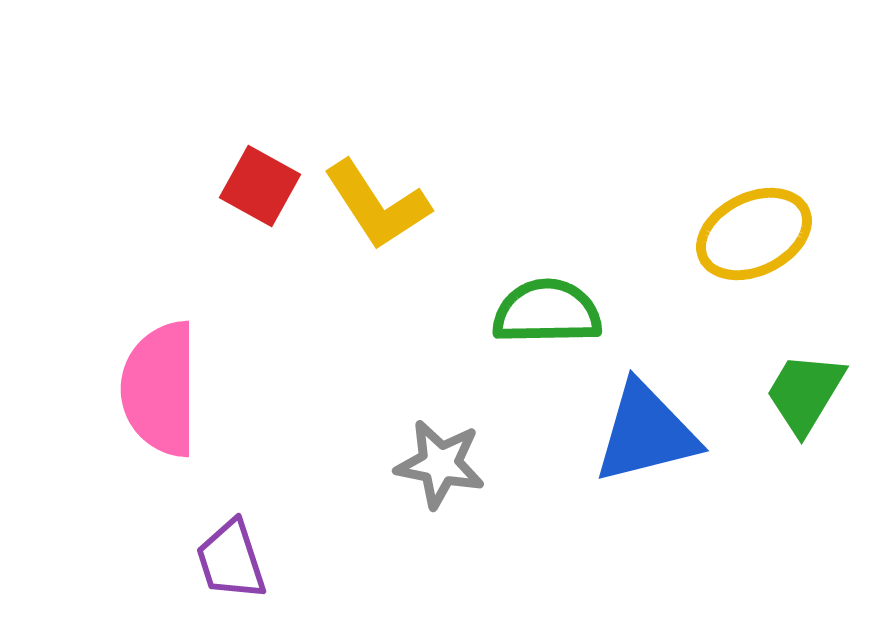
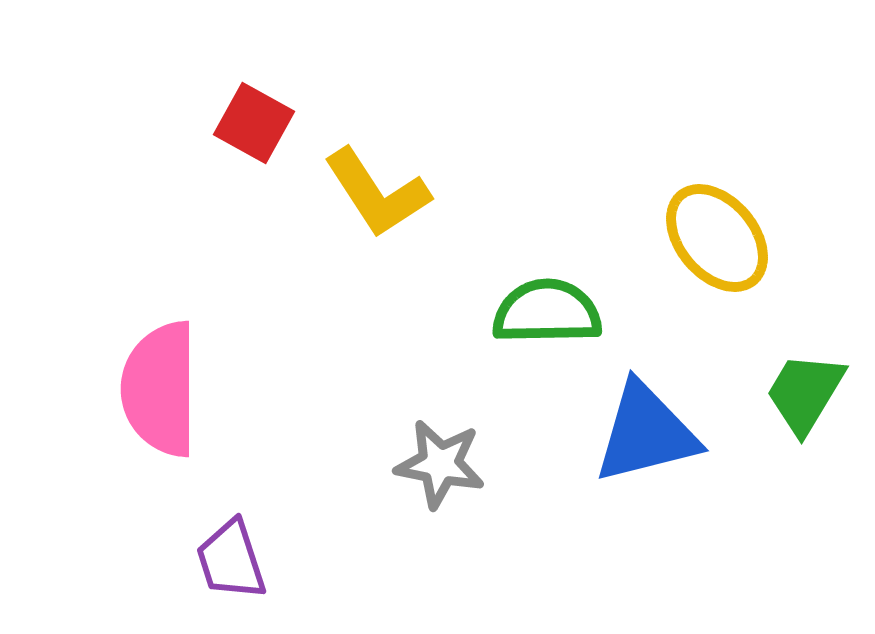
red square: moved 6 px left, 63 px up
yellow L-shape: moved 12 px up
yellow ellipse: moved 37 px left, 4 px down; rotated 76 degrees clockwise
